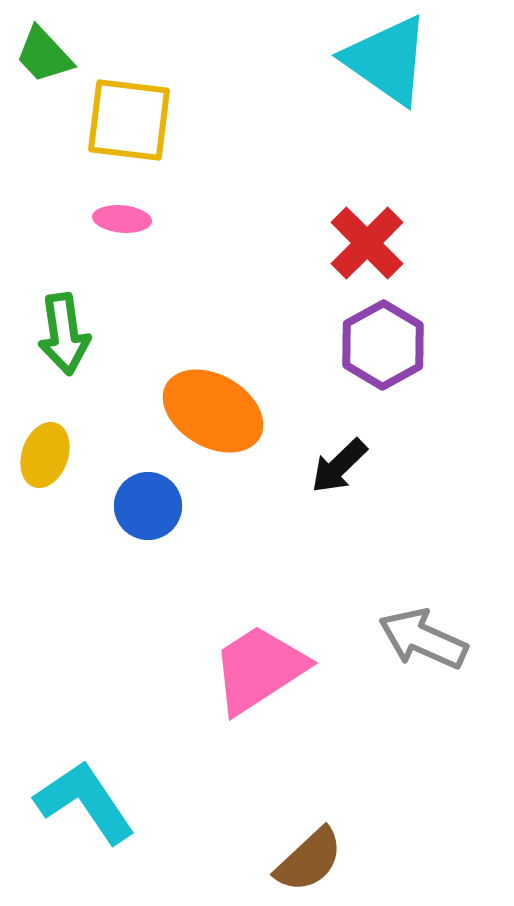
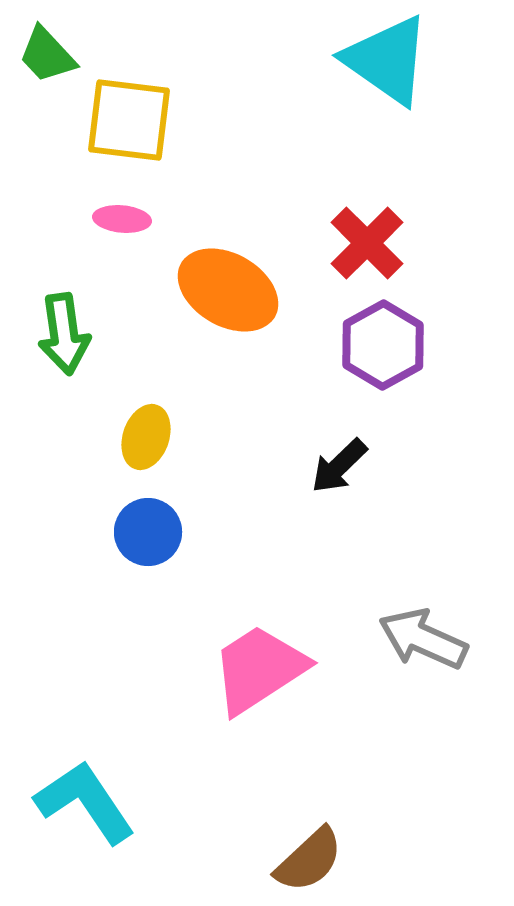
green trapezoid: moved 3 px right
orange ellipse: moved 15 px right, 121 px up
yellow ellipse: moved 101 px right, 18 px up
blue circle: moved 26 px down
